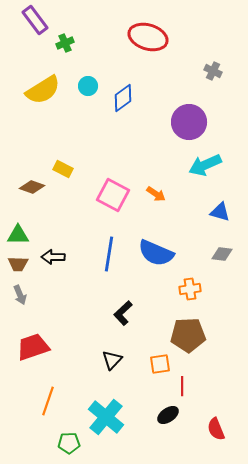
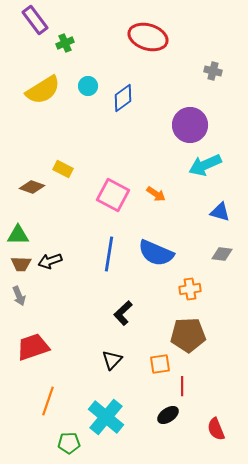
gray cross: rotated 12 degrees counterclockwise
purple circle: moved 1 px right, 3 px down
black arrow: moved 3 px left, 4 px down; rotated 20 degrees counterclockwise
brown trapezoid: moved 3 px right
gray arrow: moved 1 px left, 1 px down
